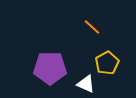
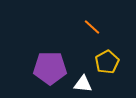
yellow pentagon: moved 1 px up
white triangle: moved 3 px left; rotated 18 degrees counterclockwise
